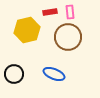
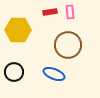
yellow hexagon: moved 9 px left; rotated 15 degrees clockwise
brown circle: moved 8 px down
black circle: moved 2 px up
